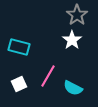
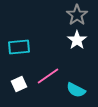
white star: moved 5 px right
cyan rectangle: rotated 20 degrees counterclockwise
pink line: rotated 25 degrees clockwise
cyan semicircle: moved 3 px right, 2 px down
